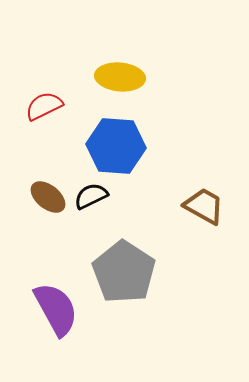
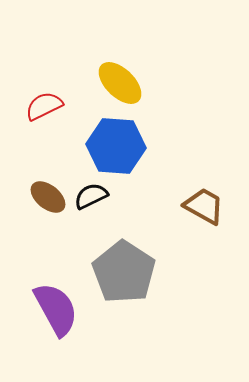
yellow ellipse: moved 6 px down; rotated 39 degrees clockwise
